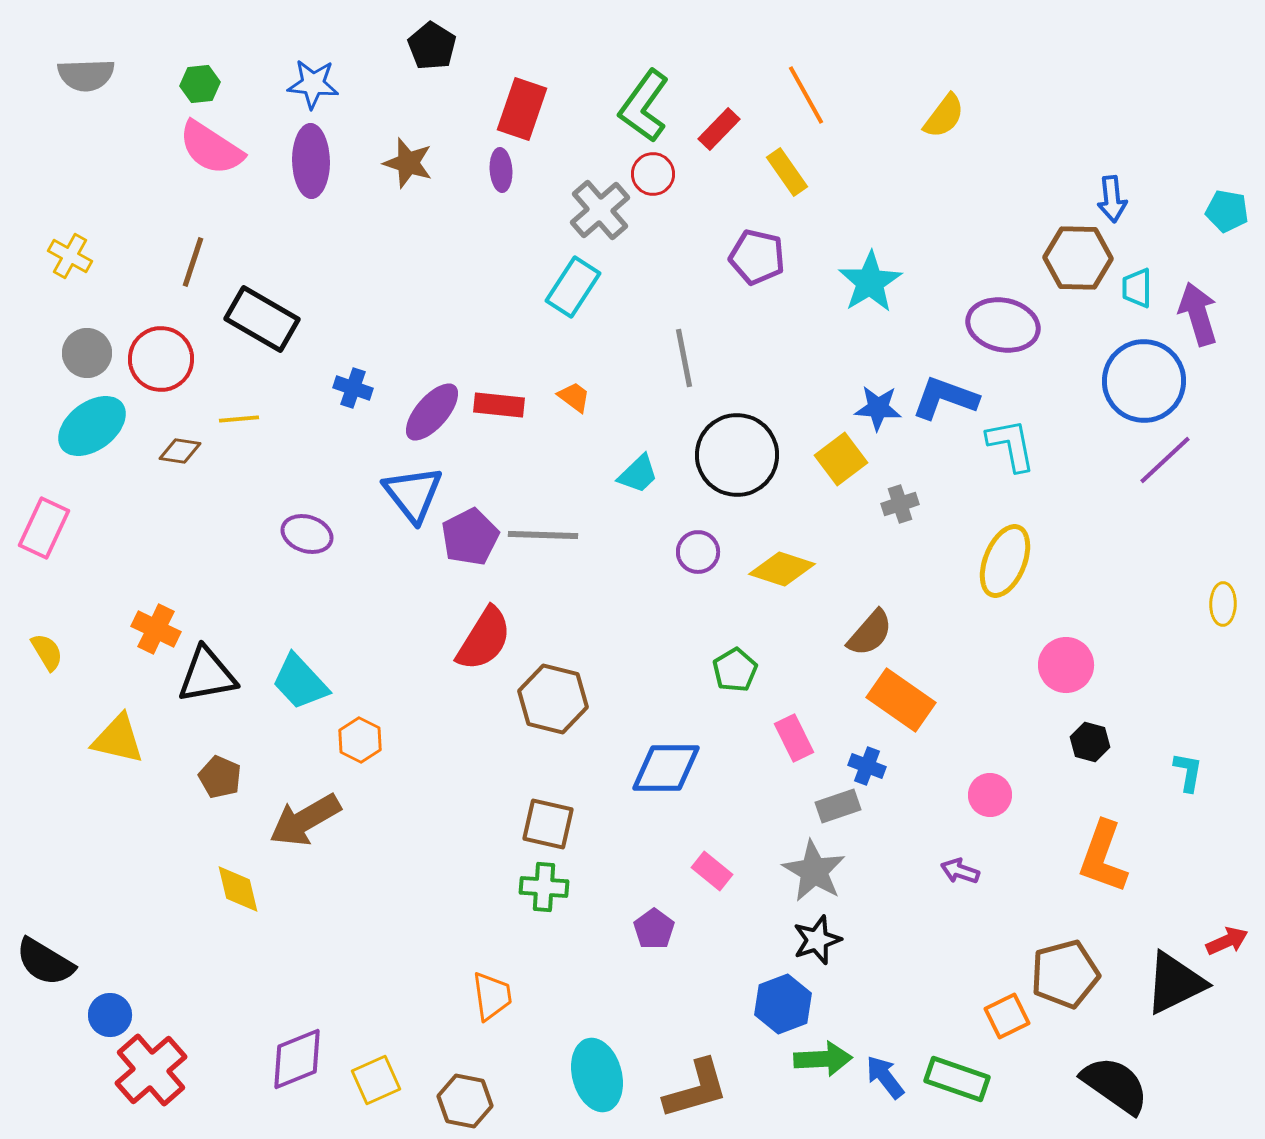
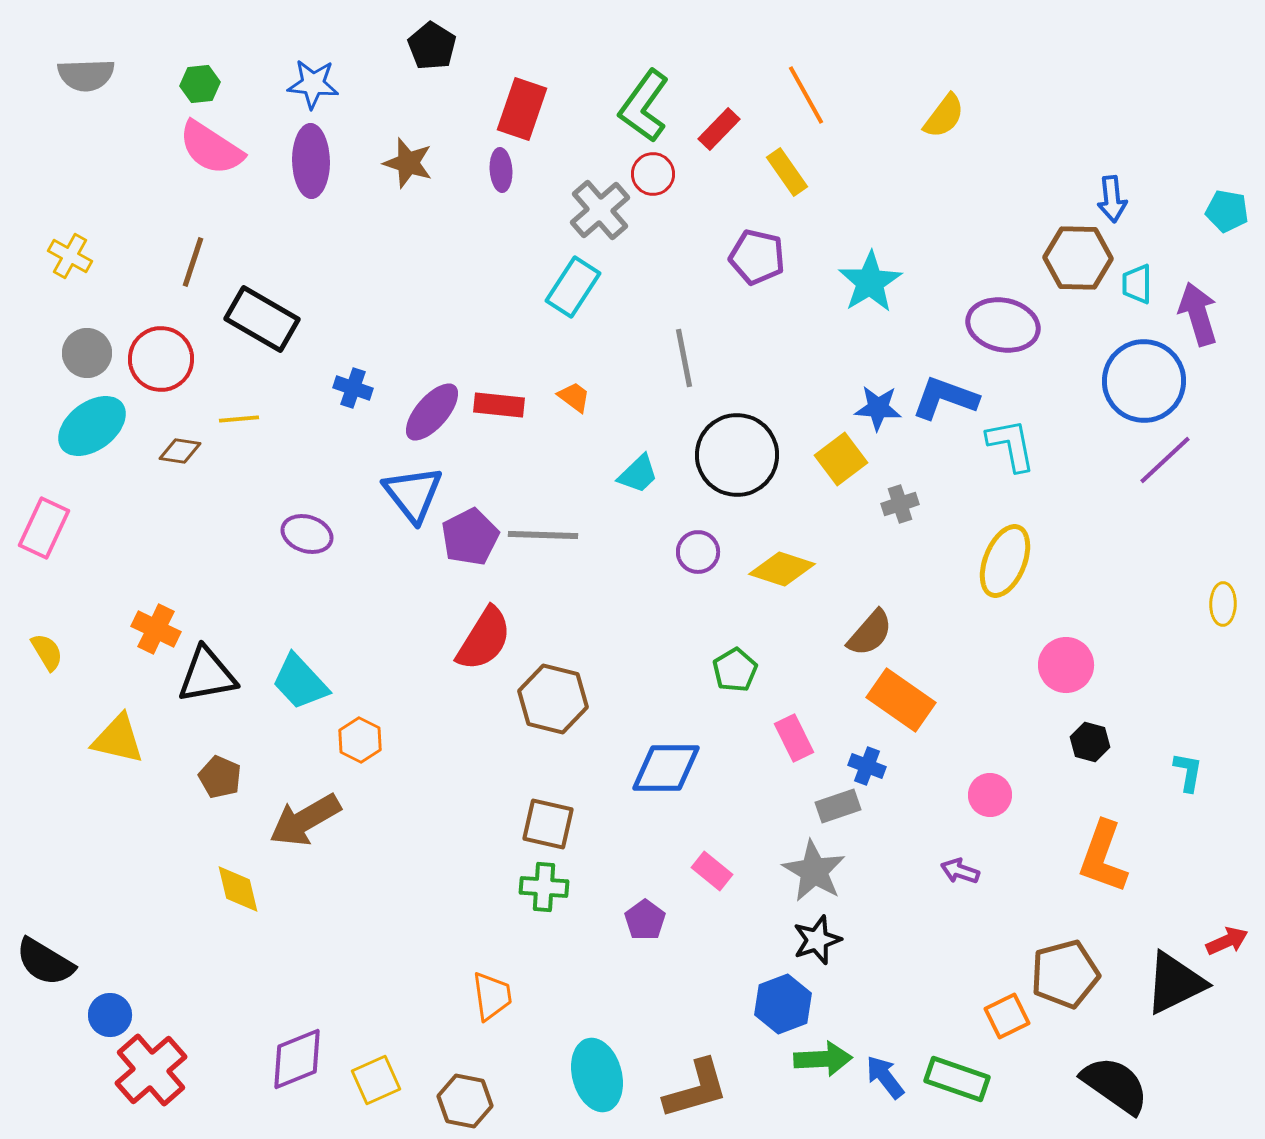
cyan trapezoid at (1137, 288): moved 4 px up
purple pentagon at (654, 929): moved 9 px left, 9 px up
